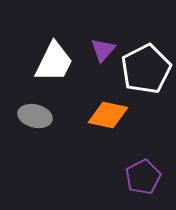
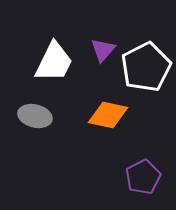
white pentagon: moved 2 px up
